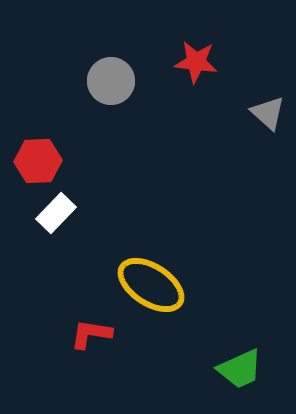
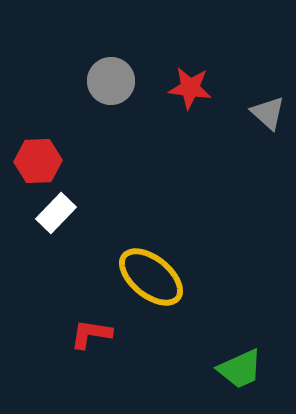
red star: moved 6 px left, 26 px down
yellow ellipse: moved 8 px up; rotated 6 degrees clockwise
